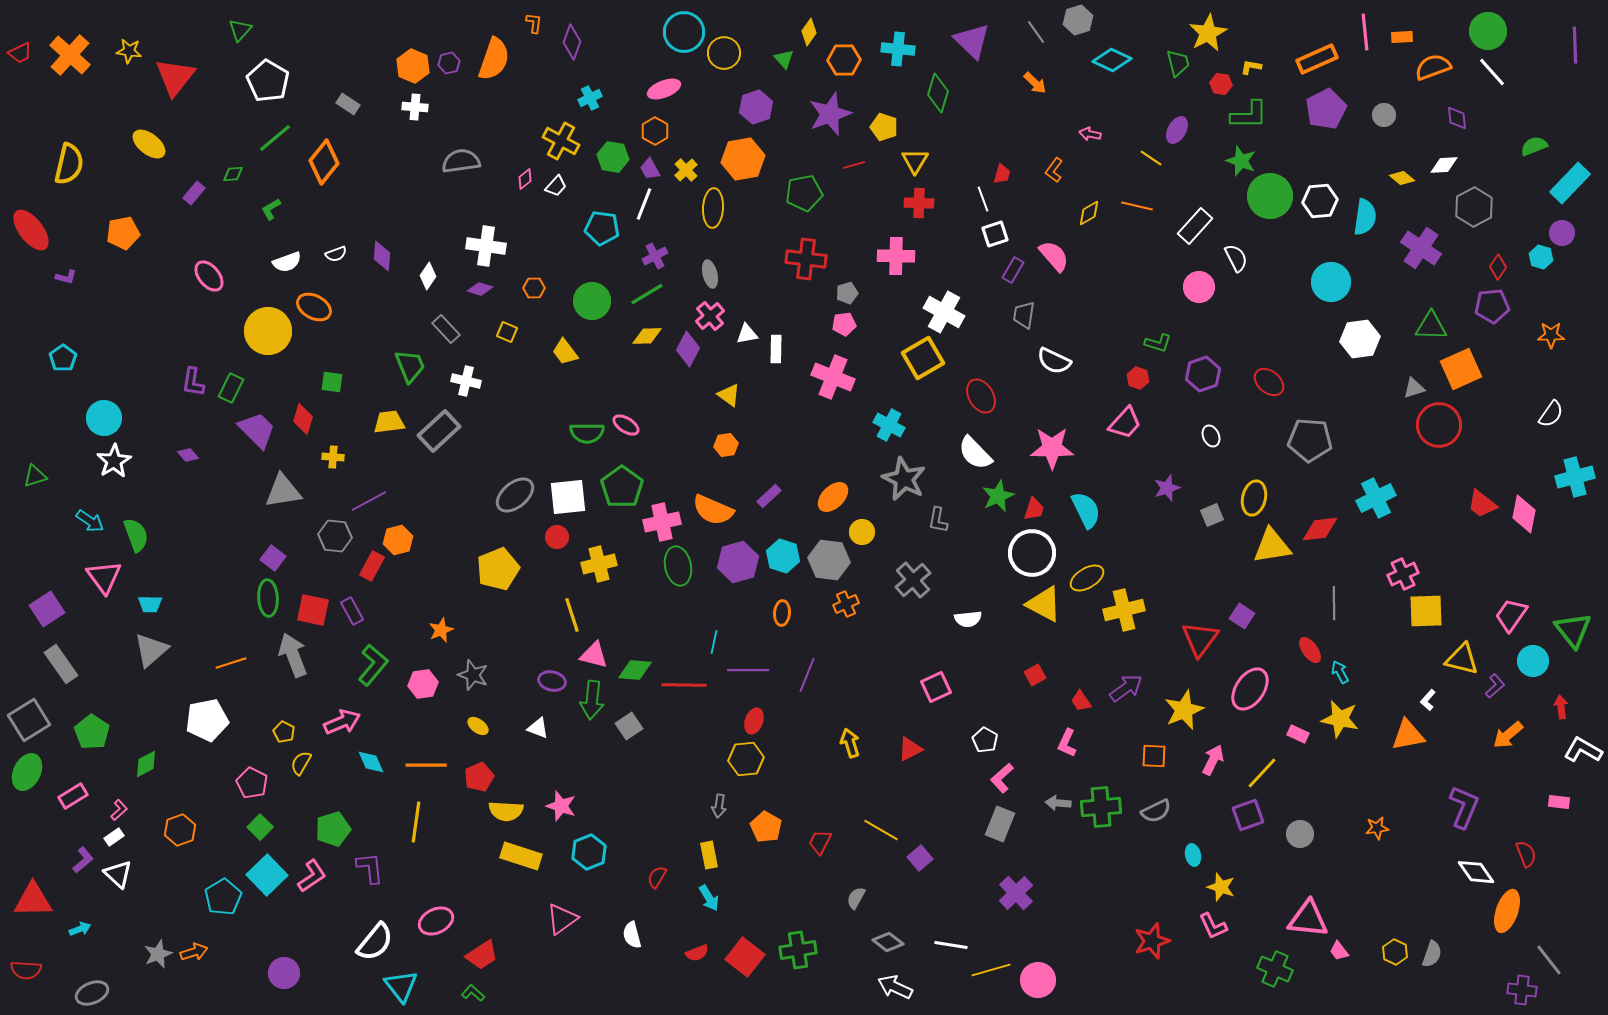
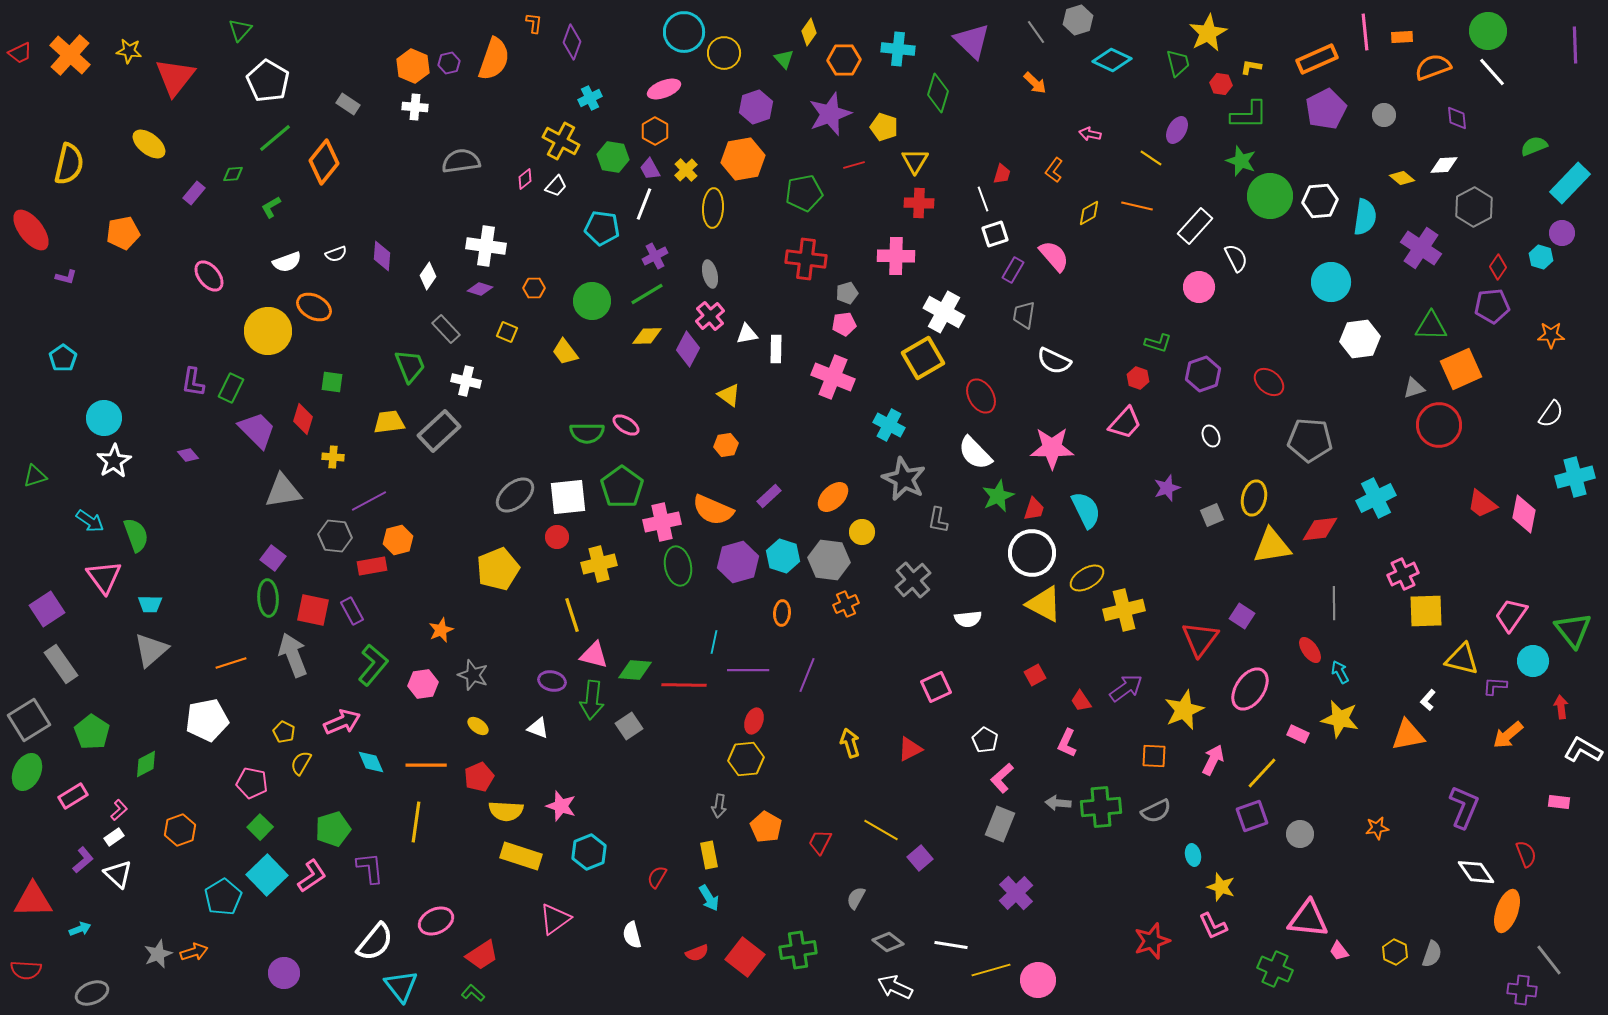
green L-shape at (271, 209): moved 2 px up
red rectangle at (372, 566): rotated 52 degrees clockwise
purple L-shape at (1495, 686): rotated 135 degrees counterclockwise
pink pentagon at (252, 783): rotated 16 degrees counterclockwise
purple square at (1248, 815): moved 4 px right, 1 px down
pink triangle at (562, 919): moved 7 px left
